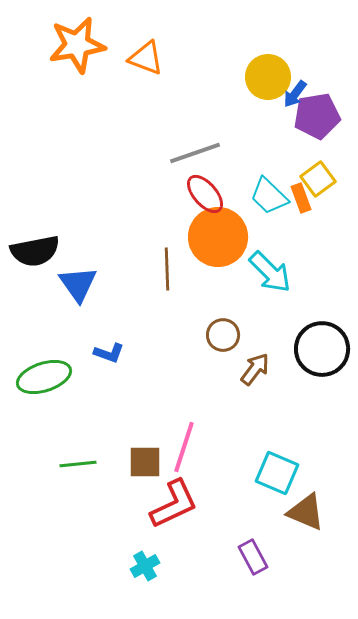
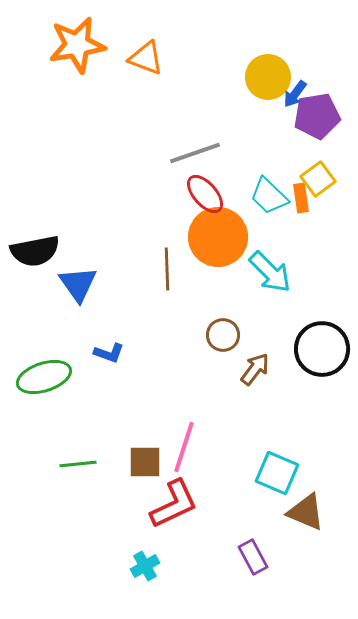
orange rectangle: rotated 12 degrees clockwise
